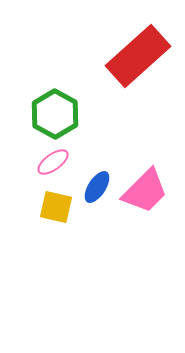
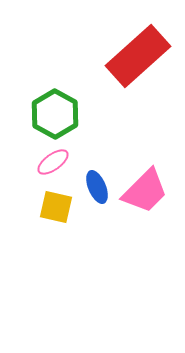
blue ellipse: rotated 56 degrees counterclockwise
